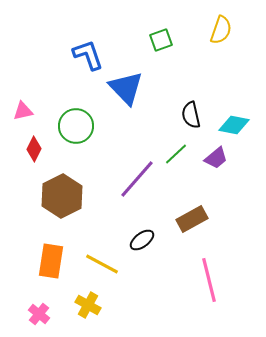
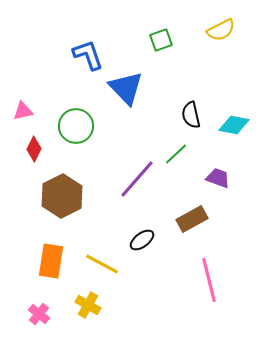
yellow semicircle: rotated 44 degrees clockwise
purple trapezoid: moved 2 px right, 20 px down; rotated 120 degrees counterclockwise
